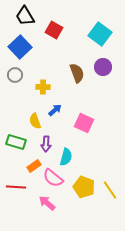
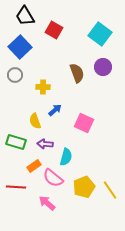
purple arrow: moved 1 px left; rotated 91 degrees clockwise
yellow pentagon: rotated 30 degrees clockwise
